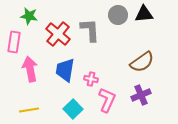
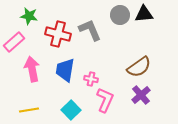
gray circle: moved 2 px right
gray L-shape: rotated 20 degrees counterclockwise
red cross: rotated 25 degrees counterclockwise
pink rectangle: rotated 40 degrees clockwise
brown semicircle: moved 3 px left, 5 px down
pink arrow: moved 2 px right
purple cross: rotated 18 degrees counterclockwise
pink L-shape: moved 2 px left
cyan square: moved 2 px left, 1 px down
